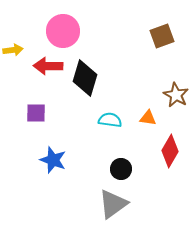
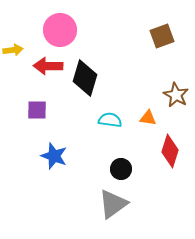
pink circle: moved 3 px left, 1 px up
purple square: moved 1 px right, 3 px up
red diamond: rotated 12 degrees counterclockwise
blue star: moved 1 px right, 4 px up
